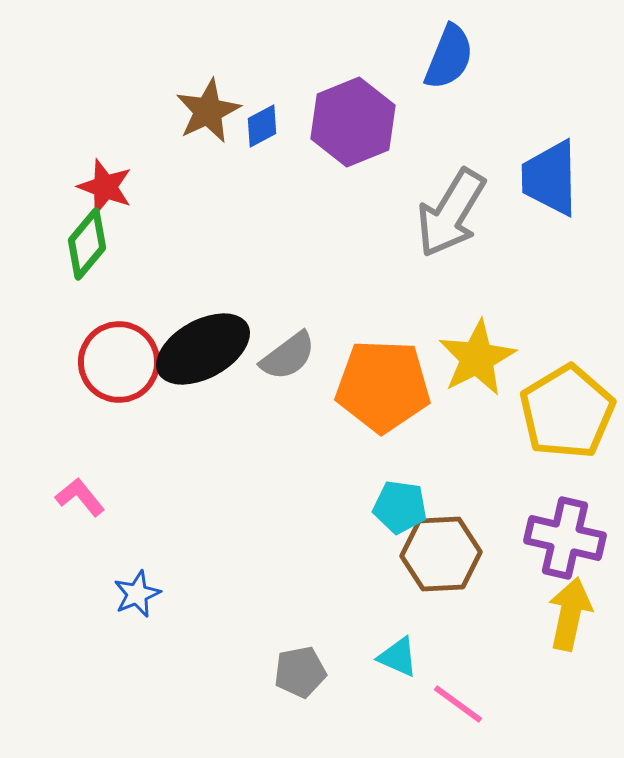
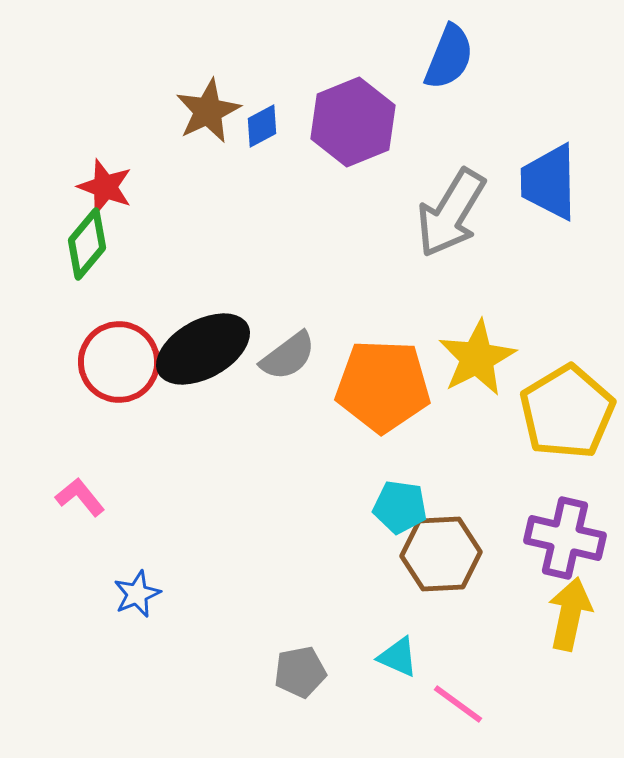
blue trapezoid: moved 1 px left, 4 px down
